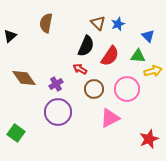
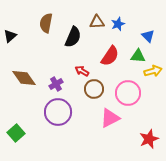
brown triangle: moved 1 px left, 1 px up; rotated 49 degrees counterclockwise
black semicircle: moved 13 px left, 9 px up
red arrow: moved 2 px right, 2 px down
pink circle: moved 1 px right, 4 px down
green square: rotated 12 degrees clockwise
